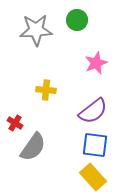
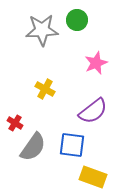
gray star: moved 6 px right
yellow cross: moved 1 px left, 1 px up; rotated 24 degrees clockwise
blue square: moved 23 px left
yellow rectangle: rotated 28 degrees counterclockwise
